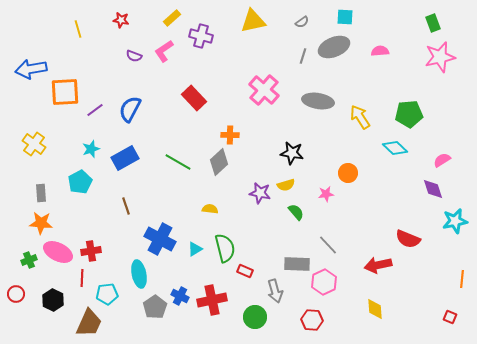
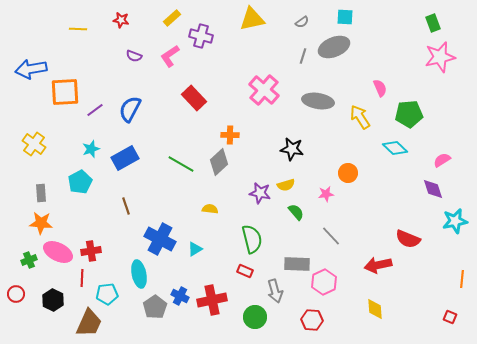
yellow triangle at (253, 21): moved 1 px left, 2 px up
yellow line at (78, 29): rotated 72 degrees counterclockwise
pink L-shape at (164, 51): moved 6 px right, 5 px down
pink semicircle at (380, 51): moved 37 px down; rotated 72 degrees clockwise
black star at (292, 153): moved 4 px up
green line at (178, 162): moved 3 px right, 2 px down
gray line at (328, 245): moved 3 px right, 9 px up
green semicircle at (225, 248): moved 27 px right, 9 px up
